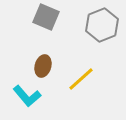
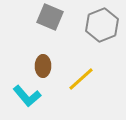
gray square: moved 4 px right
brown ellipse: rotated 15 degrees counterclockwise
